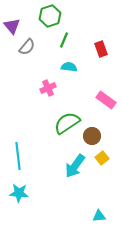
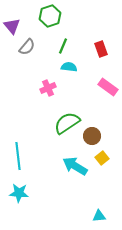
green line: moved 1 px left, 6 px down
pink rectangle: moved 2 px right, 13 px up
cyan arrow: rotated 85 degrees clockwise
